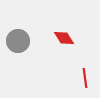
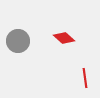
red diamond: rotated 15 degrees counterclockwise
